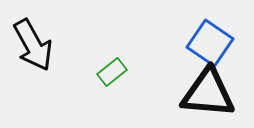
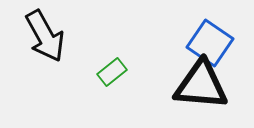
black arrow: moved 12 px right, 9 px up
black triangle: moved 7 px left, 8 px up
